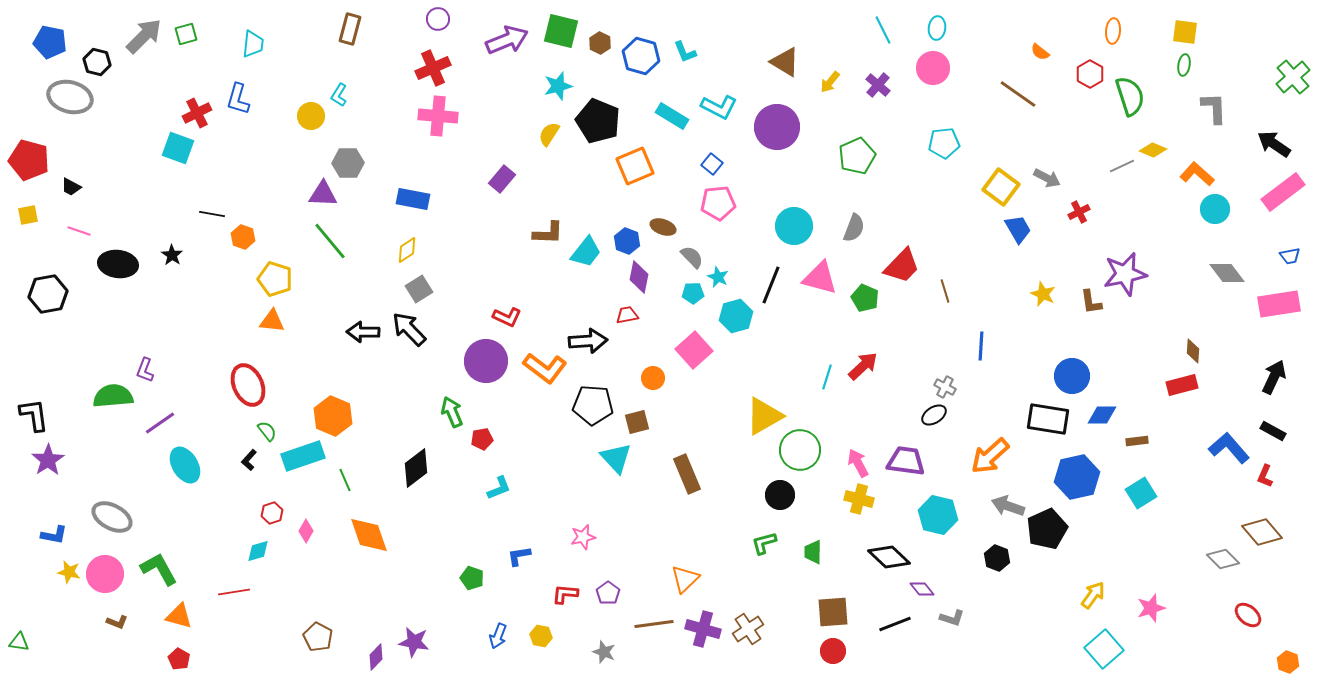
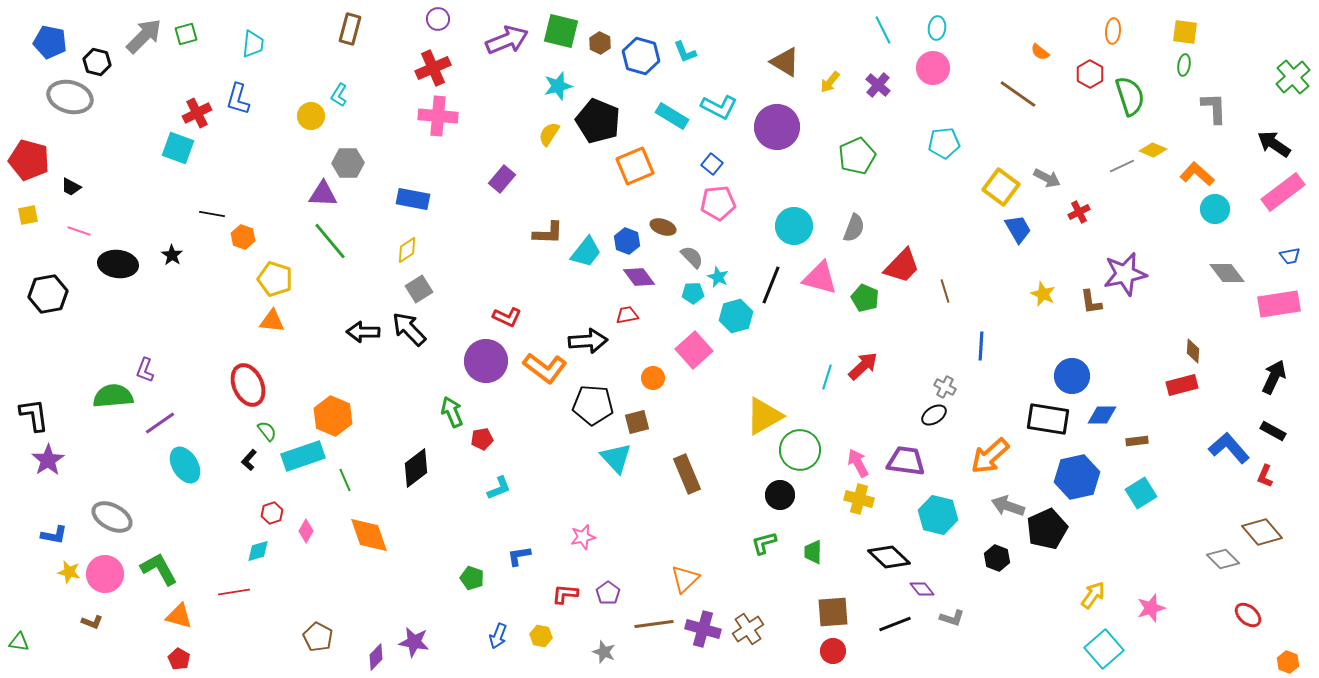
purple diamond at (639, 277): rotated 48 degrees counterclockwise
brown L-shape at (117, 622): moved 25 px left
